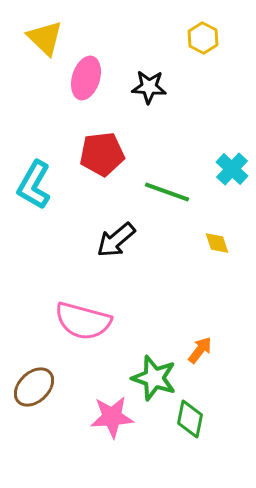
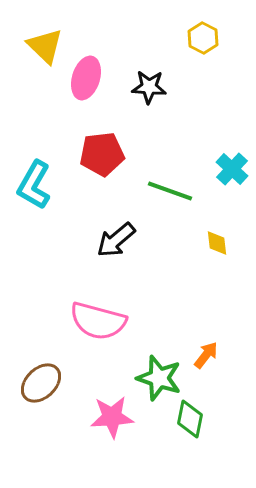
yellow triangle: moved 8 px down
green line: moved 3 px right, 1 px up
yellow diamond: rotated 12 degrees clockwise
pink semicircle: moved 15 px right
orange arrow: moved 6 px right, 5 px down
green star: moved 5 px right
brown ellipse: moved 7 px right, 4 px up
